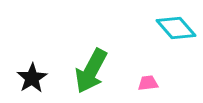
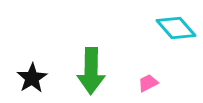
green arrow: rotated 27 degrees counterclockwise
pink trapezoid: rotated 20 degrees counterclockwise
